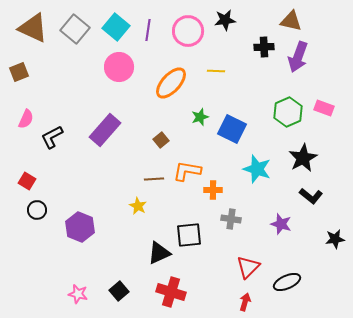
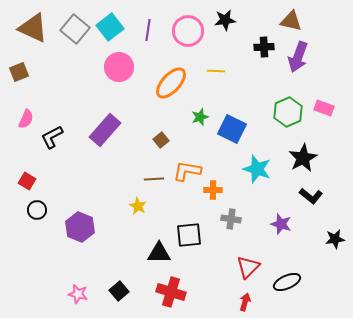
cyan square at (116, 27): moved 6 px left; rotated 12 degrees clockwise
black triangle at (159, 253): rotated 25 degrees clockwise
